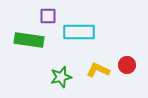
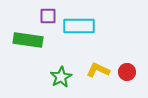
cyan rectangle: moved 6 px up
green rectangle: moved 1 px left
red circle: moved 7 px down
green star: rotated 15 degrees counterclockwise
